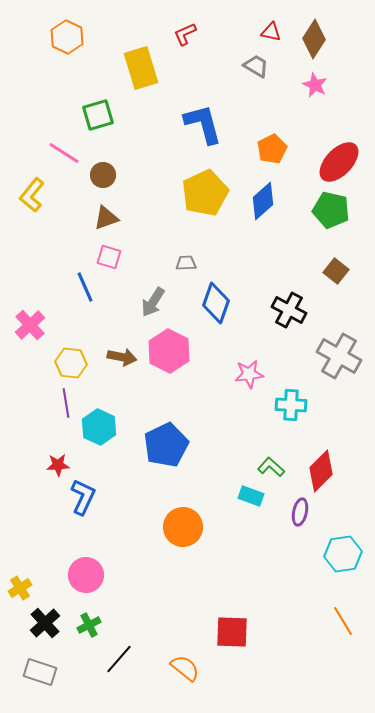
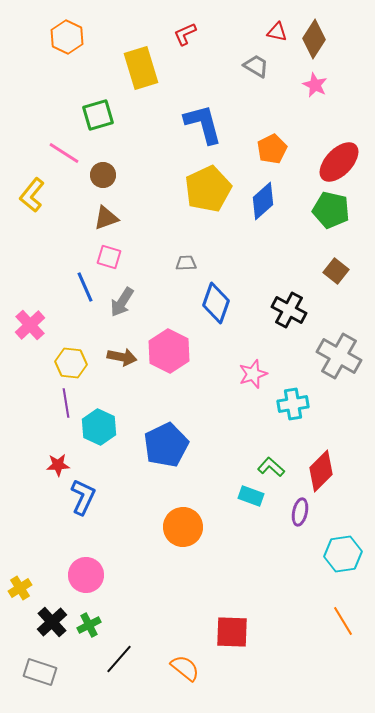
red triangle at (271, 32): moved 6 px right
yellow pentagon at (205, 193): moved 3 px right, 4 px up
gray arrow at (153, 302): moved 31 px left
pink star at (249, 374): moved 4 px right; rotated 12 degrees counterclockwise
cyan cross at (291, 405): moved 2 px right, 1 px up; rotated 12 degrees counterclockwise
black cross at (45, 623): moved 7 px right, 1 px up
